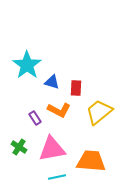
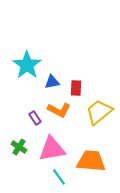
blue triangle: rotated 28 degrees counterclockwise
cyan line: moved 2 px right; rotated 66 degrees clockwise
